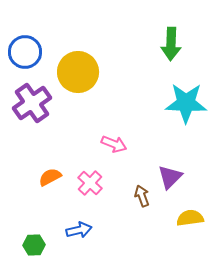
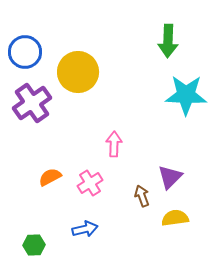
green arrow: moved 3 px left, 3 px up
cyan star: moved 8 px up
pink arrow: rotated 110 degrees counterclockwise
pink cross: rotated 15 degrees clockwise
yellow semicircle: moved 15 px left
blue arrow: moved 6 px right, 1 px up
